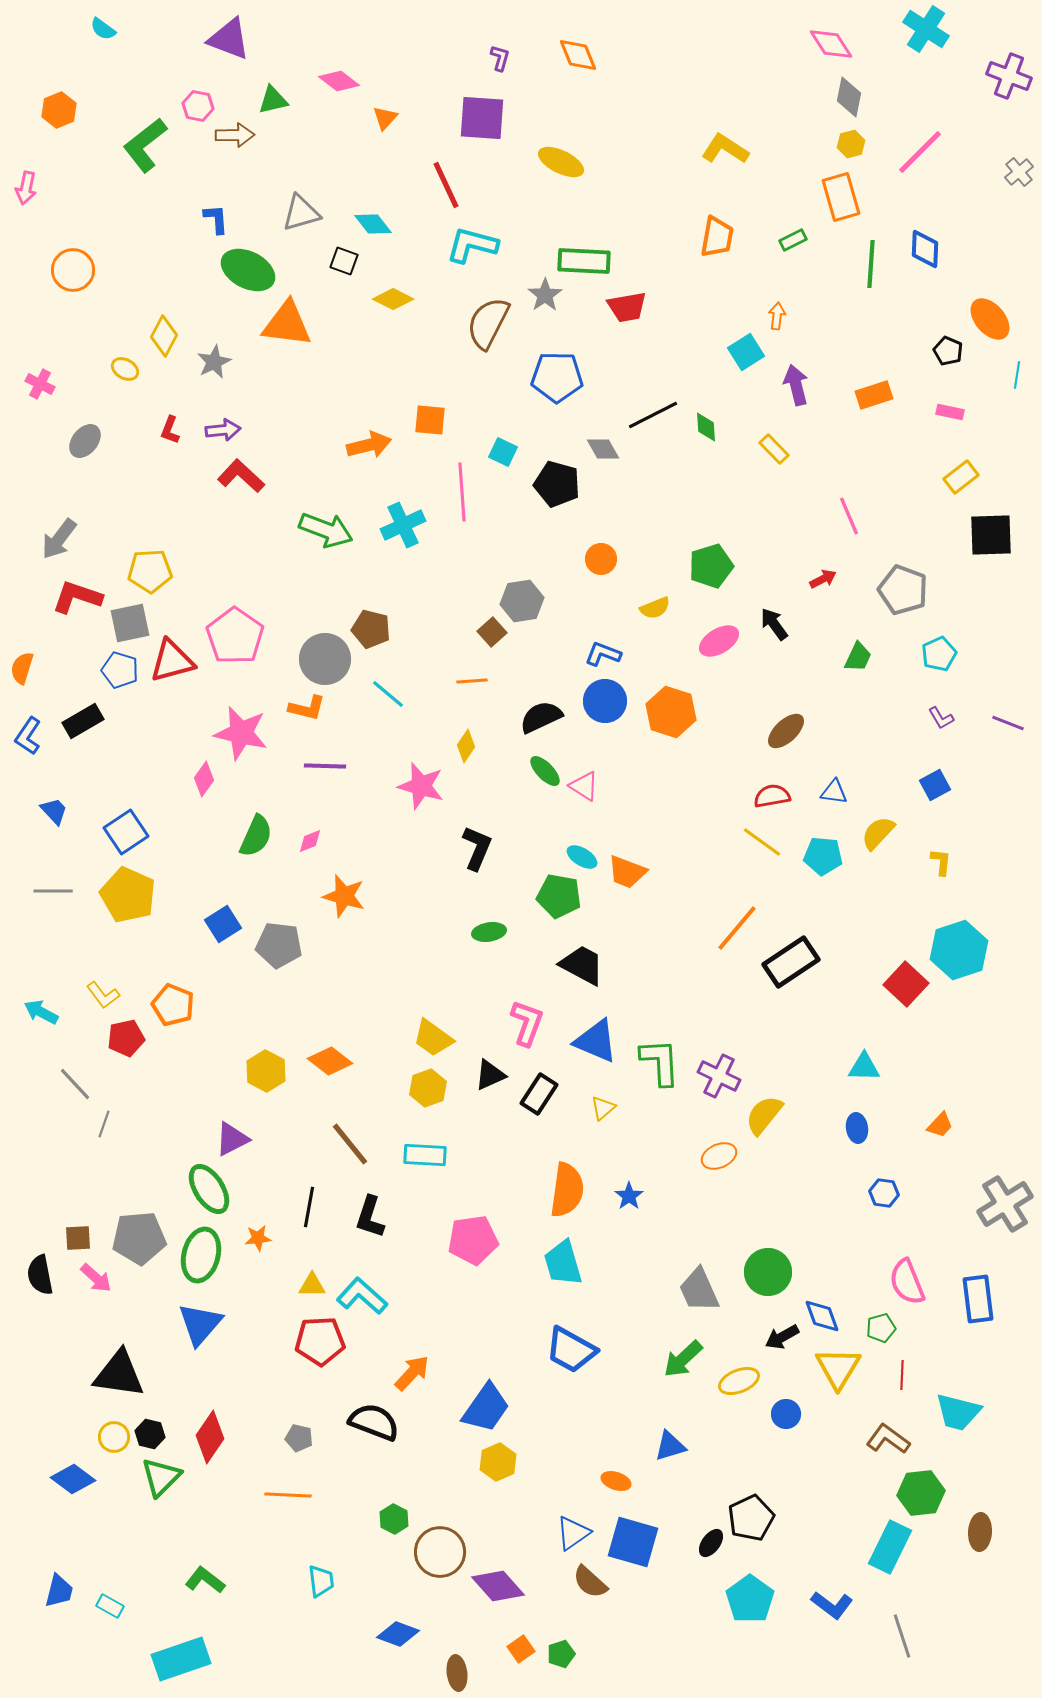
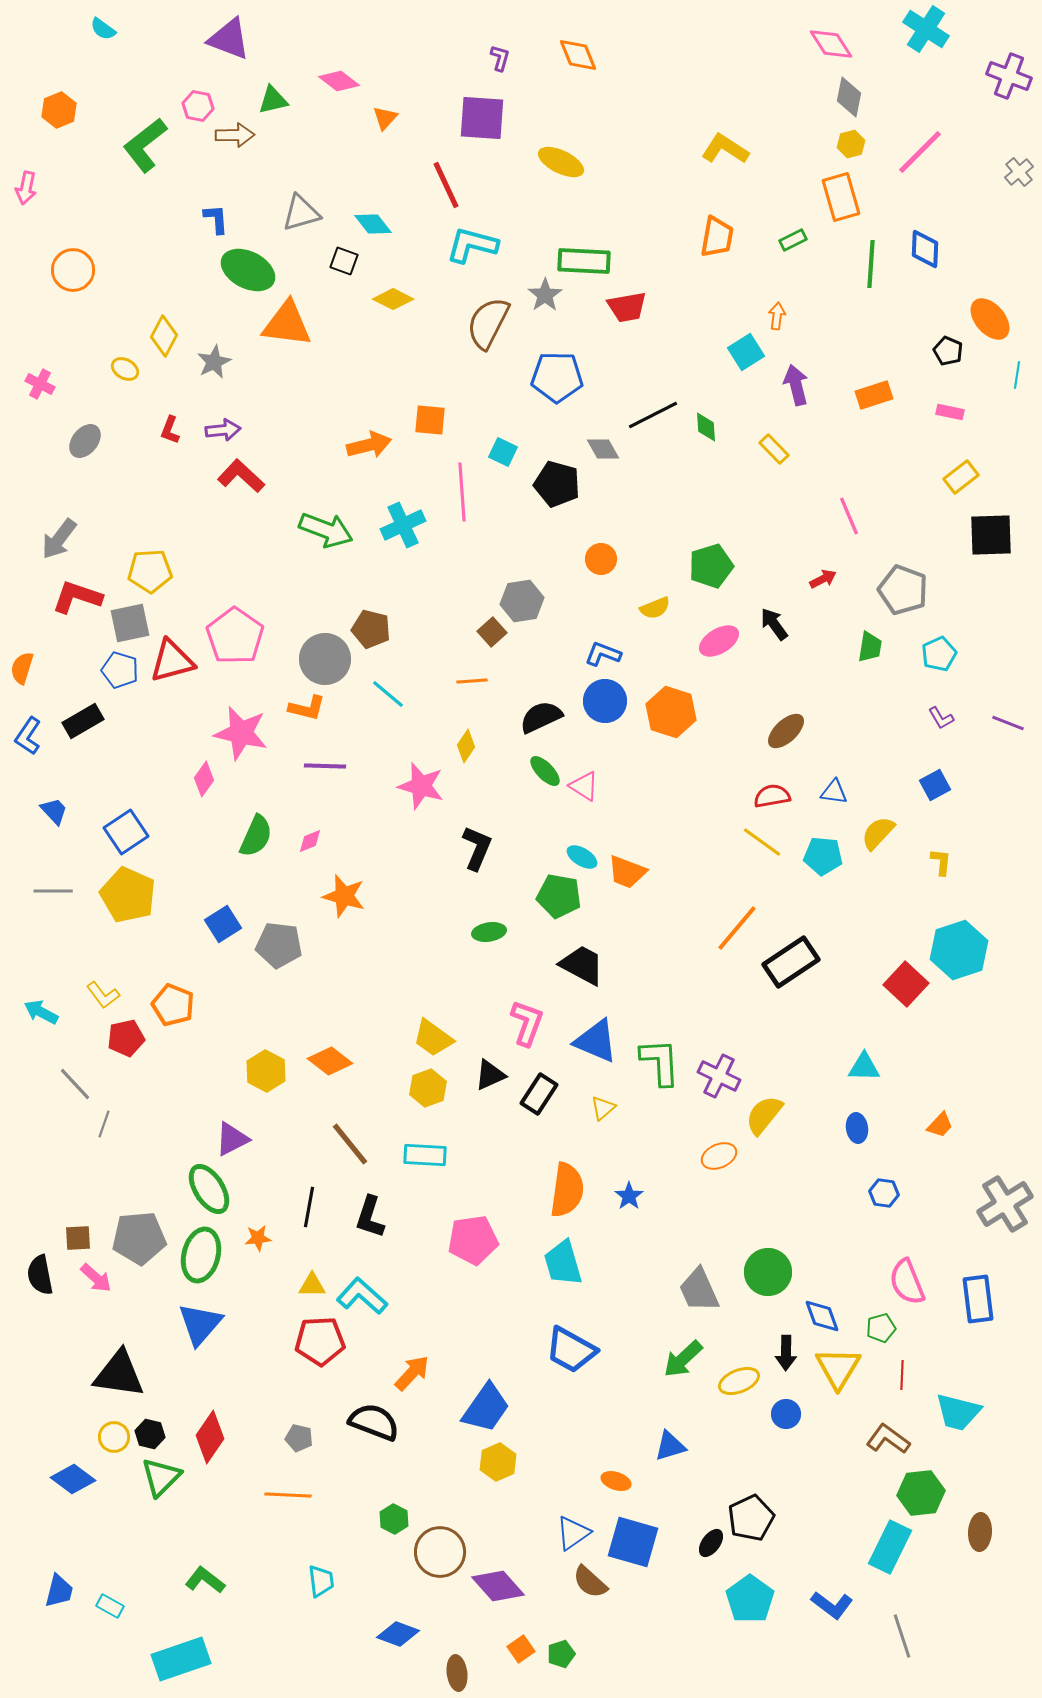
green trapezoid at (858, 657): moved 12 px right, 10 px up; rotated 16 degrees counterclockwise
black arrow at (782, 1337): moved 4 px right, 16 px down; rotated 60 degrees counterclockwise
